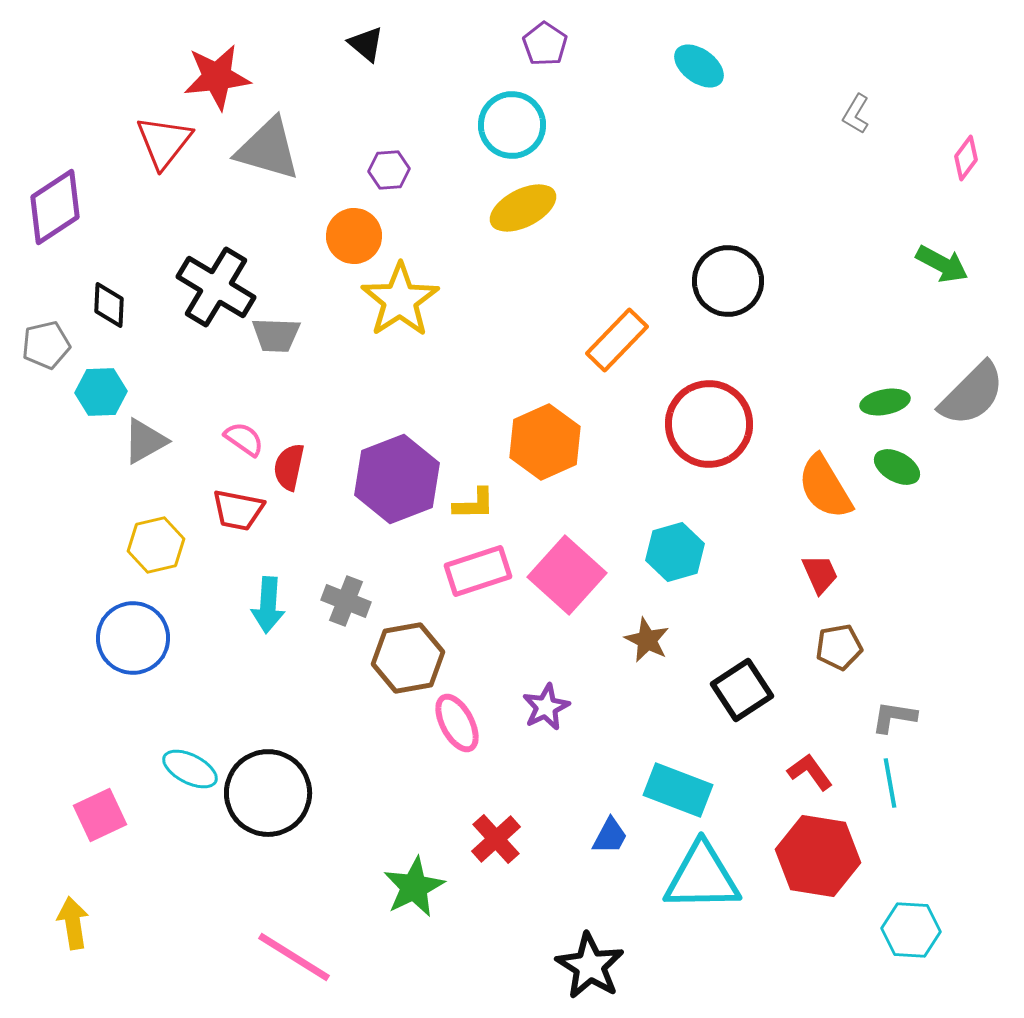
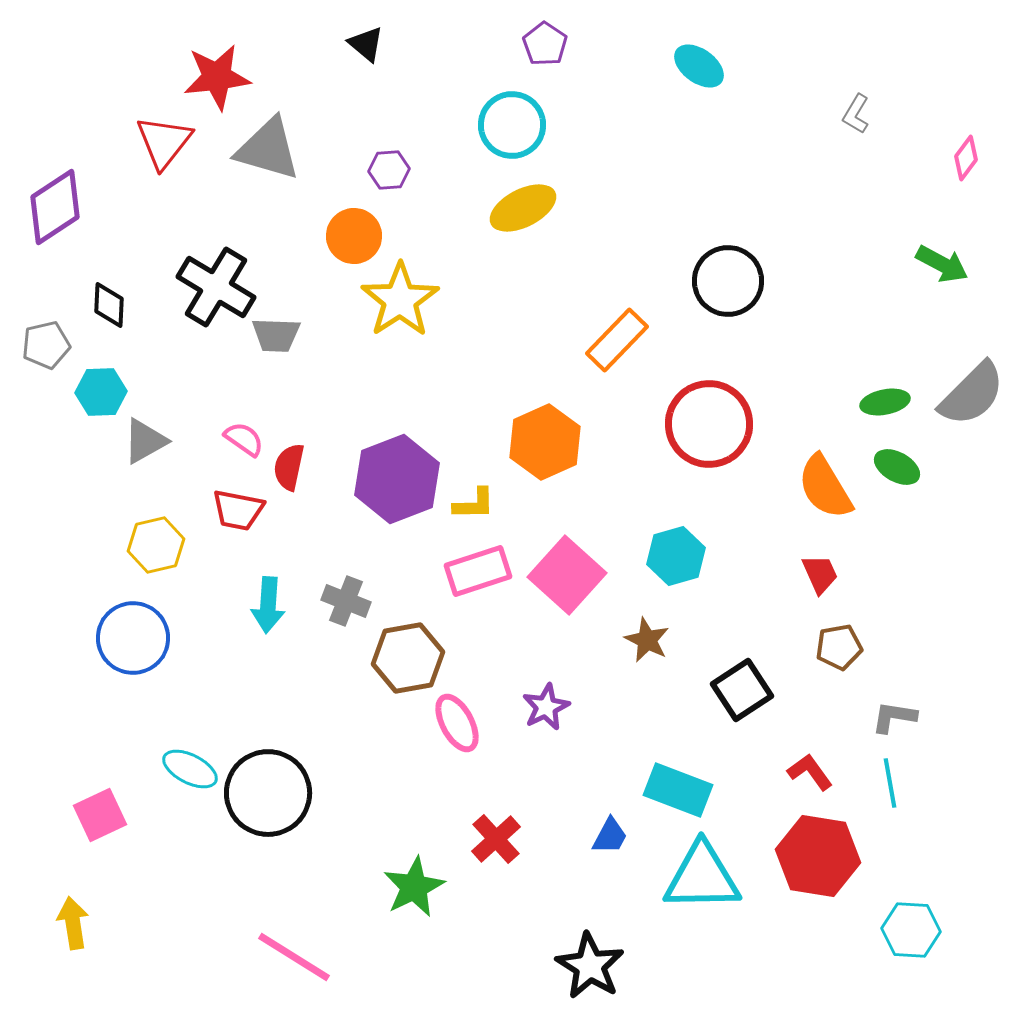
cyan hexagon at (675, 552): moved 1 px right, 4 px down
